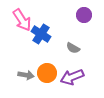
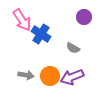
purple circle: moved 2 px down
orange circle: moved 3 px right, 3 px down
